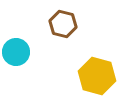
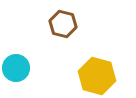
cyan circle: moved 16 px down
